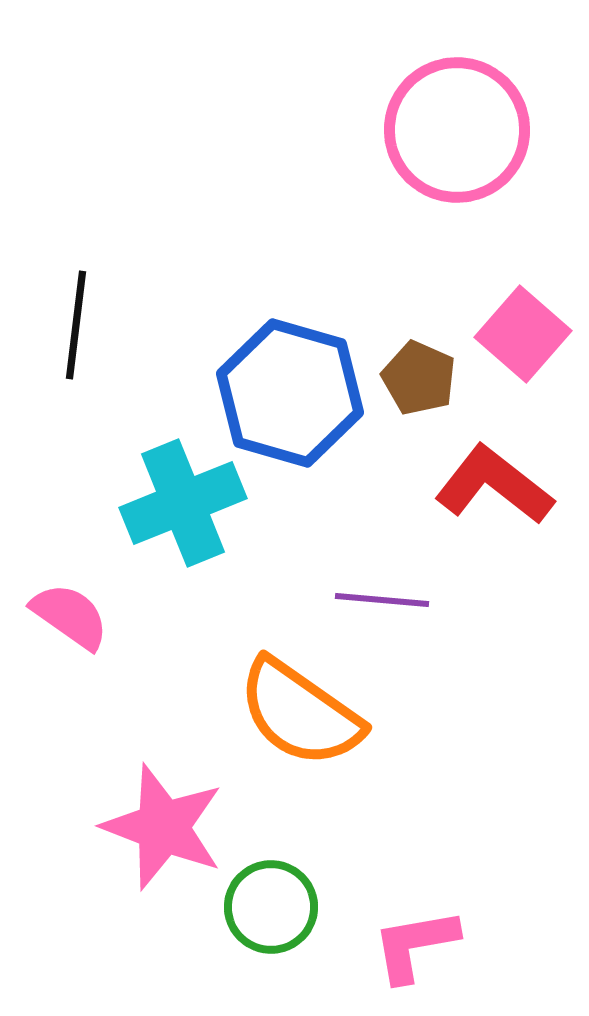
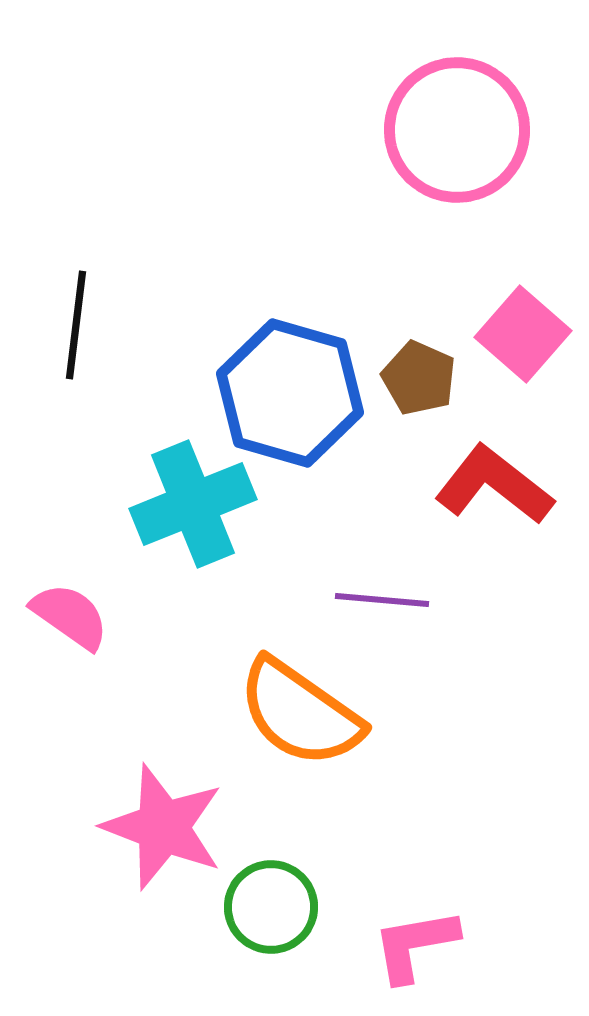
cyan cross: moved 10 px right, 1 px down
